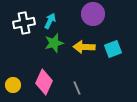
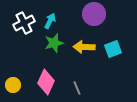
purple circle: moved 1 px right
white cross: rotated 15 degrees counterclockwise
pink diamond: moved 2 px right
